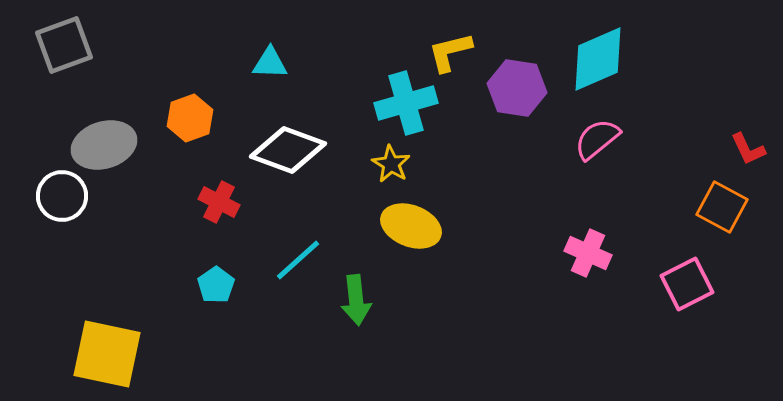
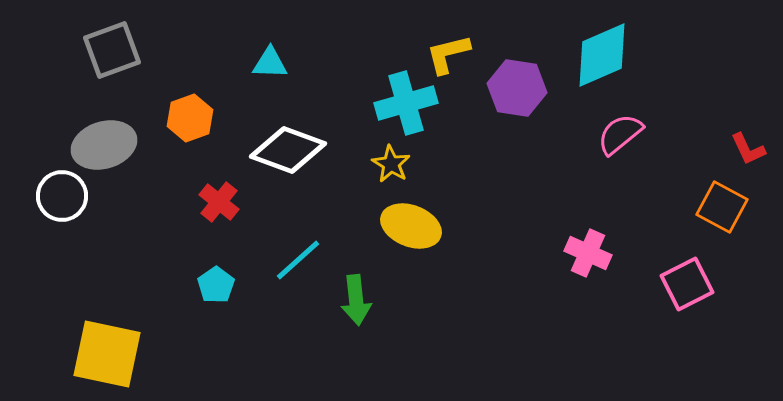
gray square: moved 48 px right, 5 px down
yellow L-shape: moved 2 px left, 2 px down
cyan diamond: moved 4 px right, 4 px up
pink semicircle: moved 23 px right, 5 px up
red cross: rotated 12 degrees clockwise
